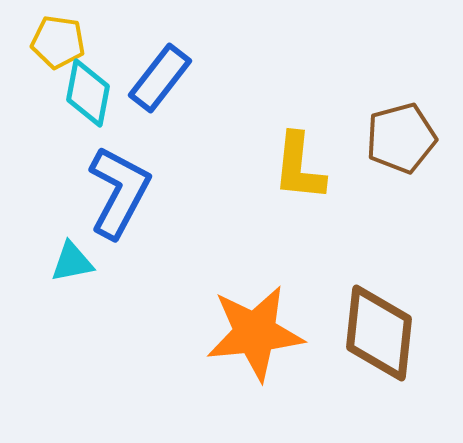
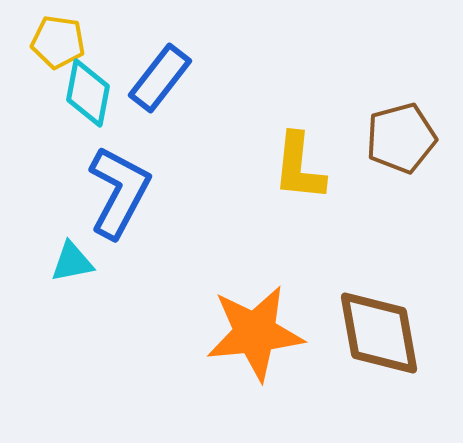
brown diamond: rotated 16 degrees counterclockwise
